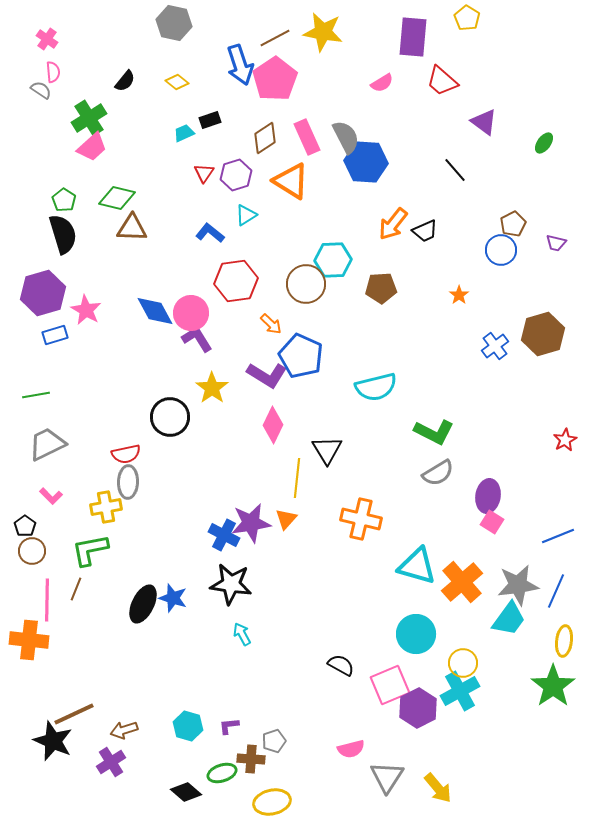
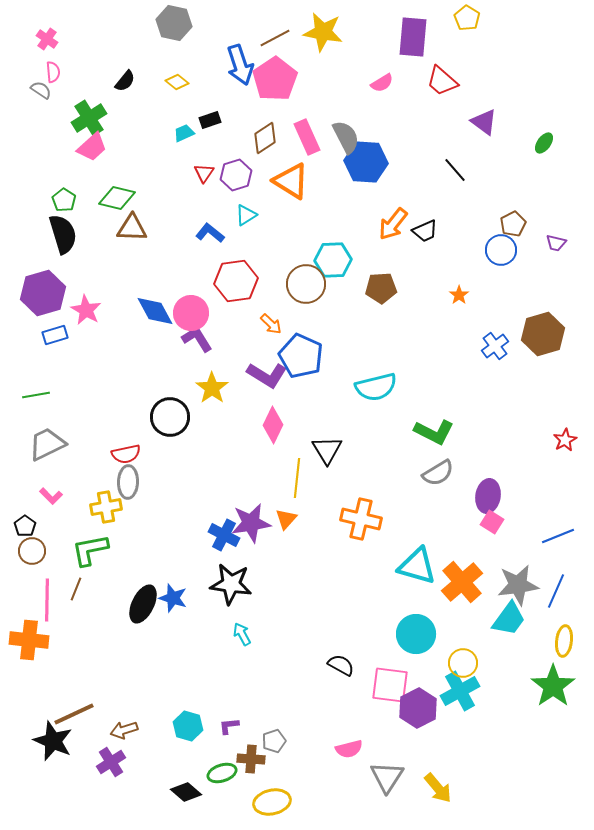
pink square at (390, 685): rotated 30 degrees clockwise
pink semicircle at (351, 749): moved 2 px left
